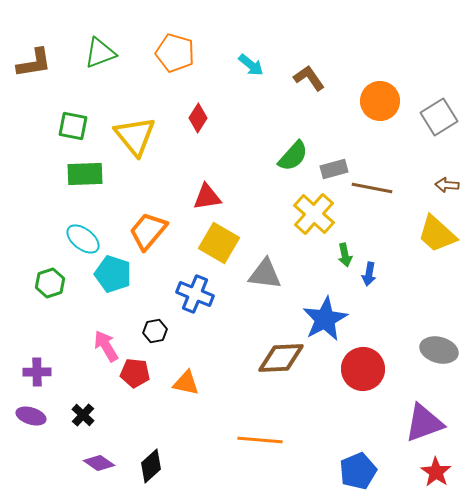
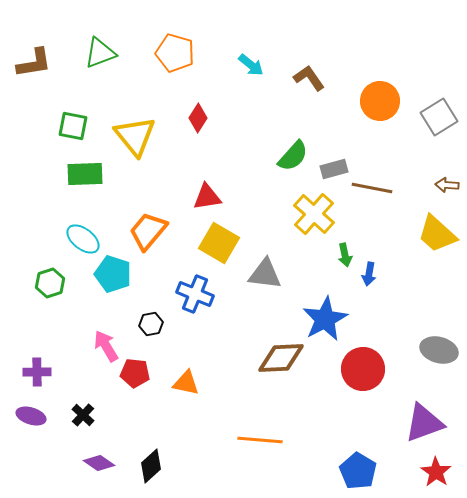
black hexagon at (155, 331): moved 4 px left, 7 px up
blue pentagon at (358, 471): rotated 18 degrees counterclockwise
